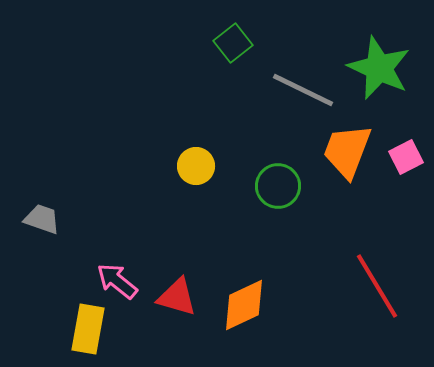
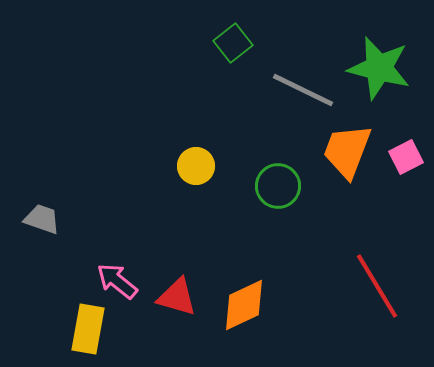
green star: rotated 10 degrees counterclockwise
